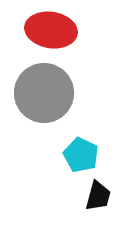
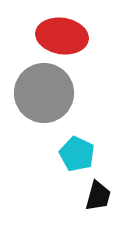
red ellipse: moved 11 px right, 6 px down
cyan pentagon: moved 4 px left, 1 px up
